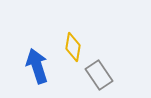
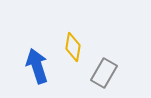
gray rectangle: moved 5 px right, 2 px up; rotated 64 degrees clockwise
